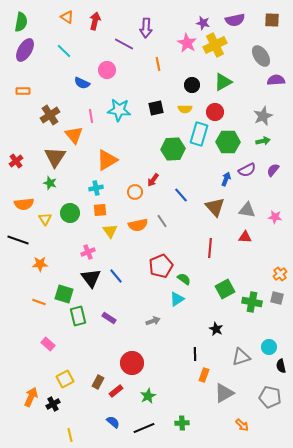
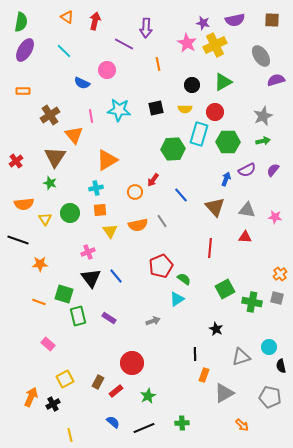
purple semicircle at (276, 80): rotated 12 degrees counterclockwise
